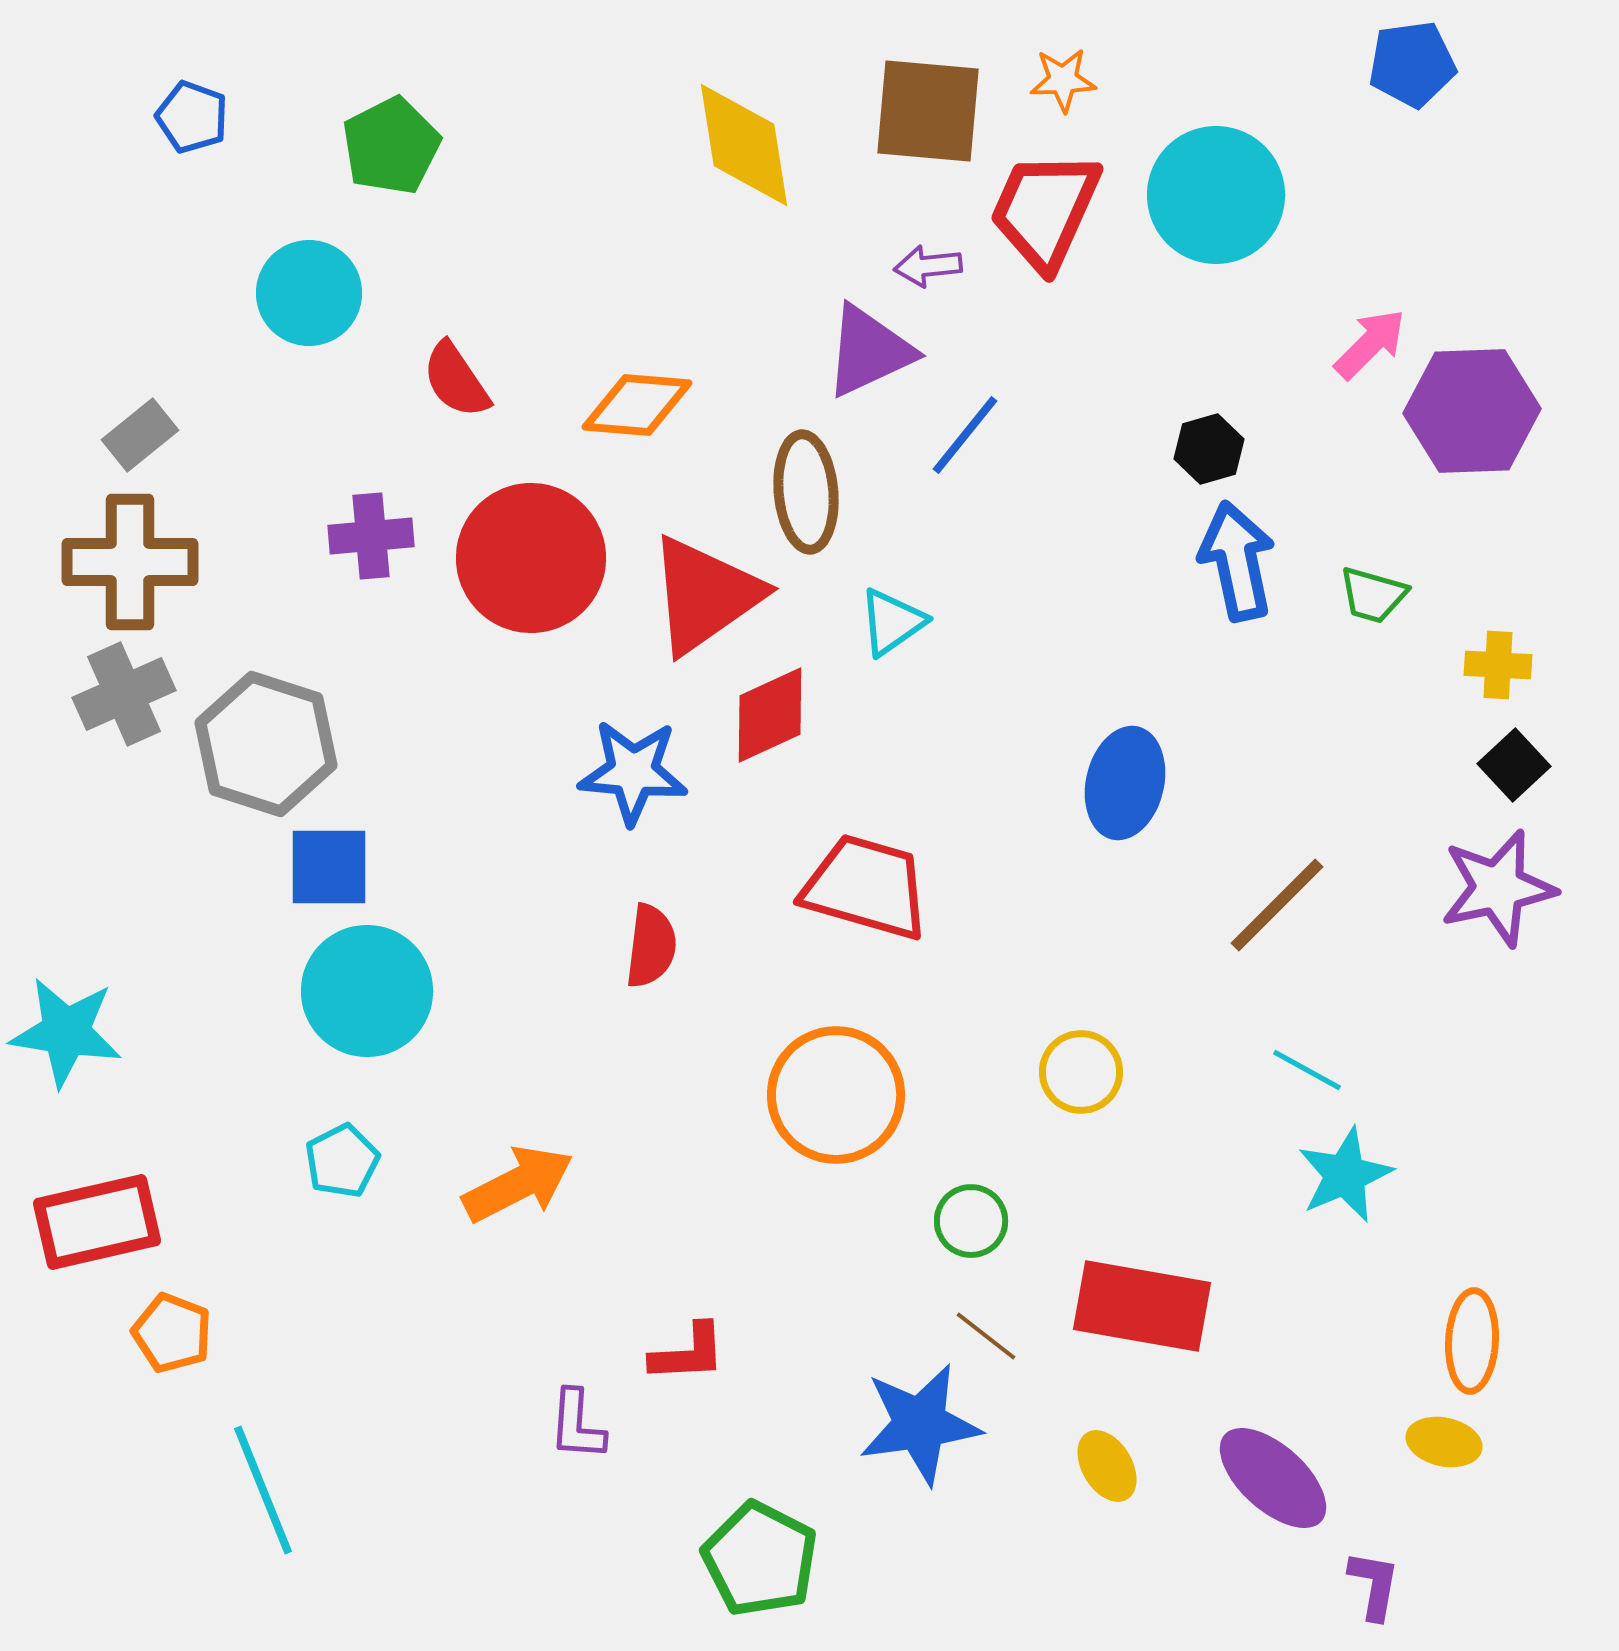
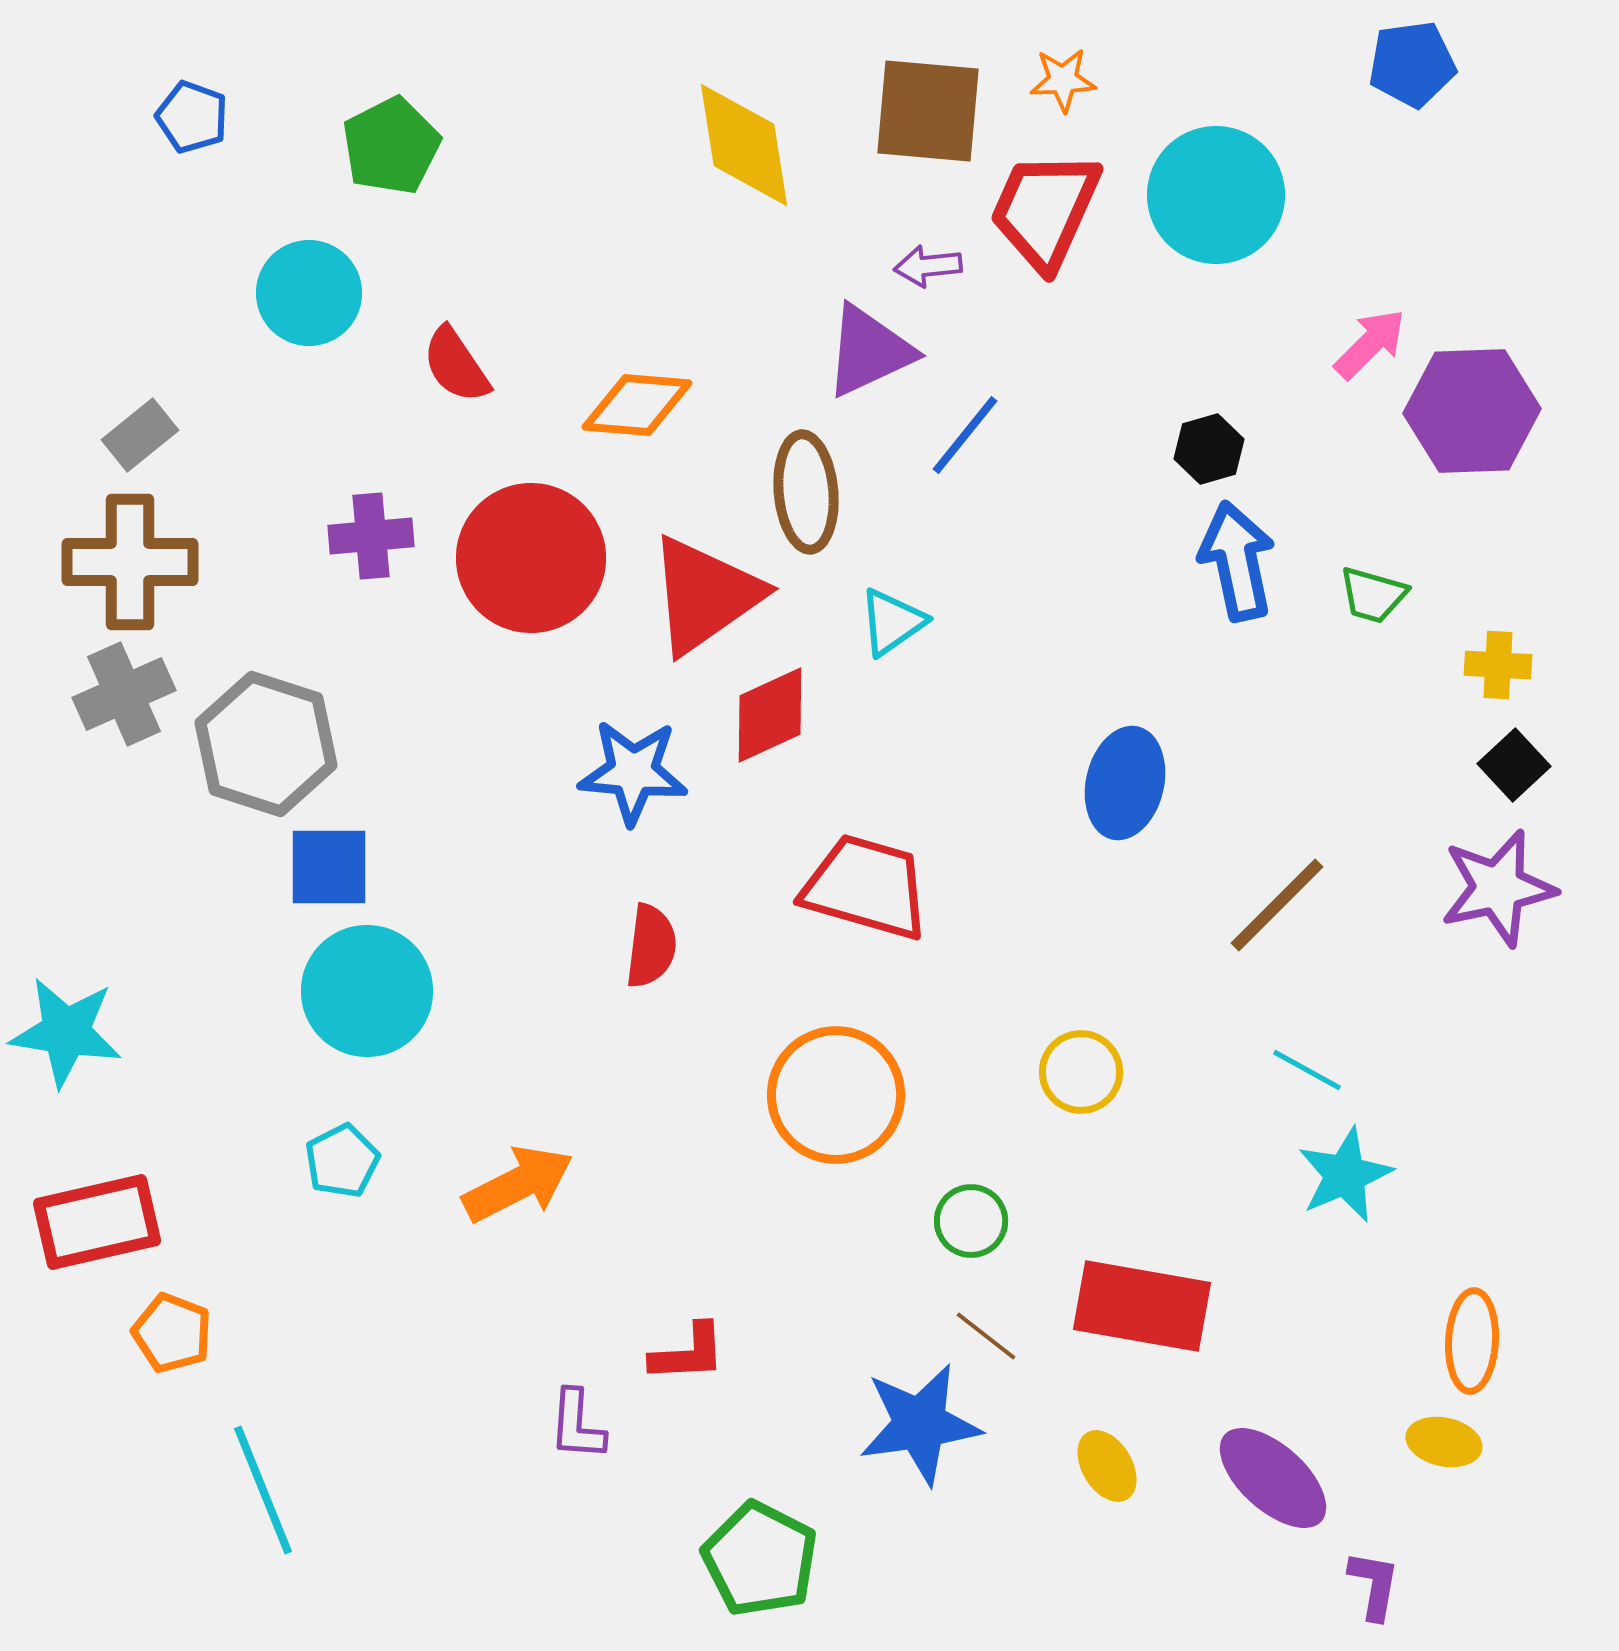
red semicircle at (456, 380): moved 15 px up
